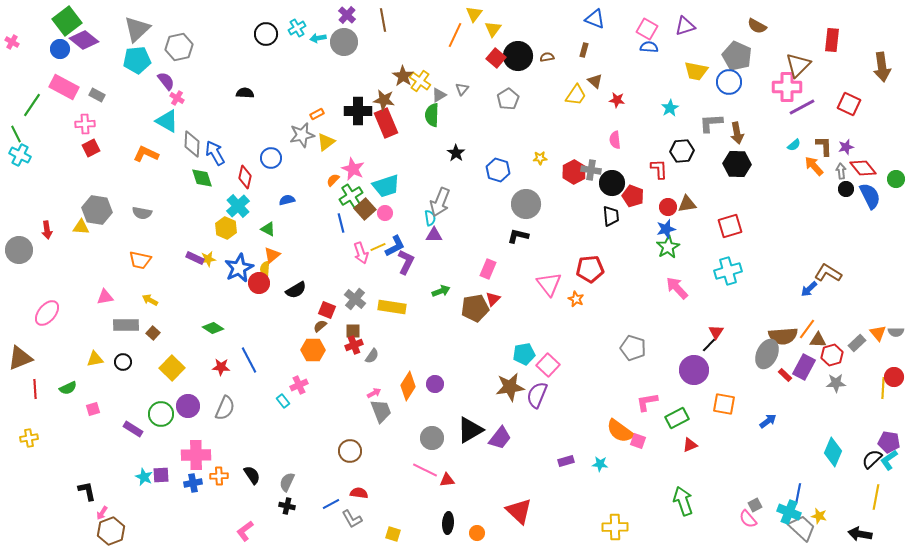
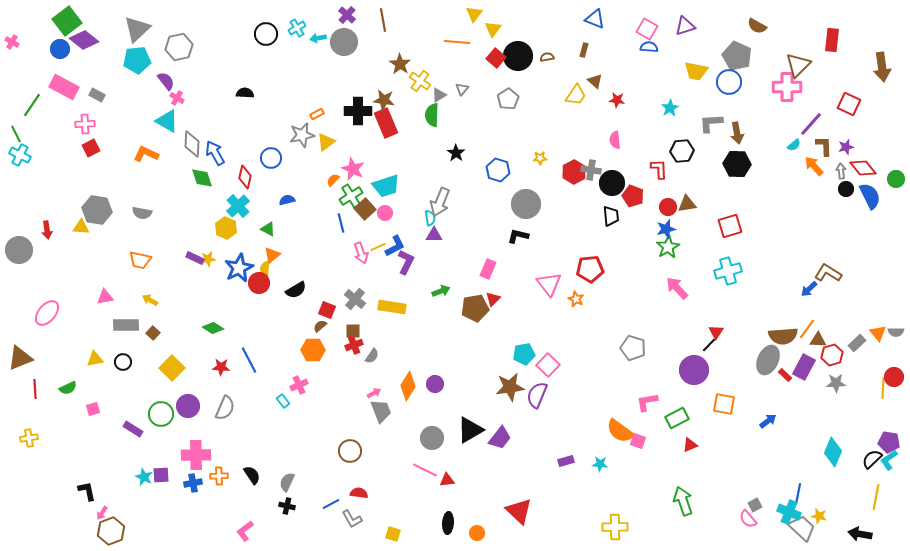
orange line at (455, 35): moved 2 px right, 7 px down; rotated 70 degrees clockwise
brown star at (403, 76): moved 3 px left, 12 px up
purple line at (802, 107): moved 9 px right, 17 px down; rotated 20 degrees counterclockwise
gray ellipse at (767, 354): moved 1 px right, 6 px down
